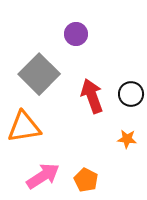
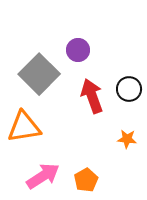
purple circle: moved 2 px right, 16 px down
black circle: moved 2 px left, 5 px up
orange pentagon: rotated 15 degrees clockwise
